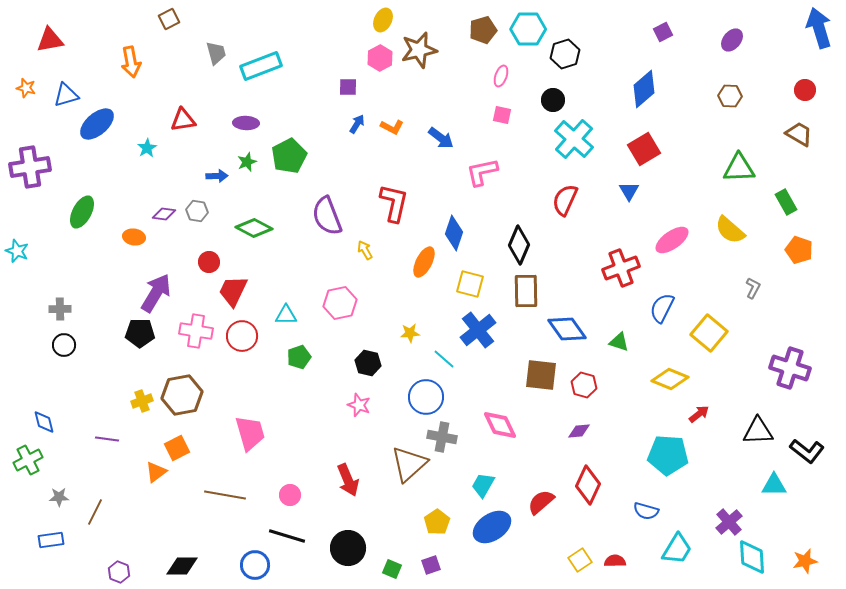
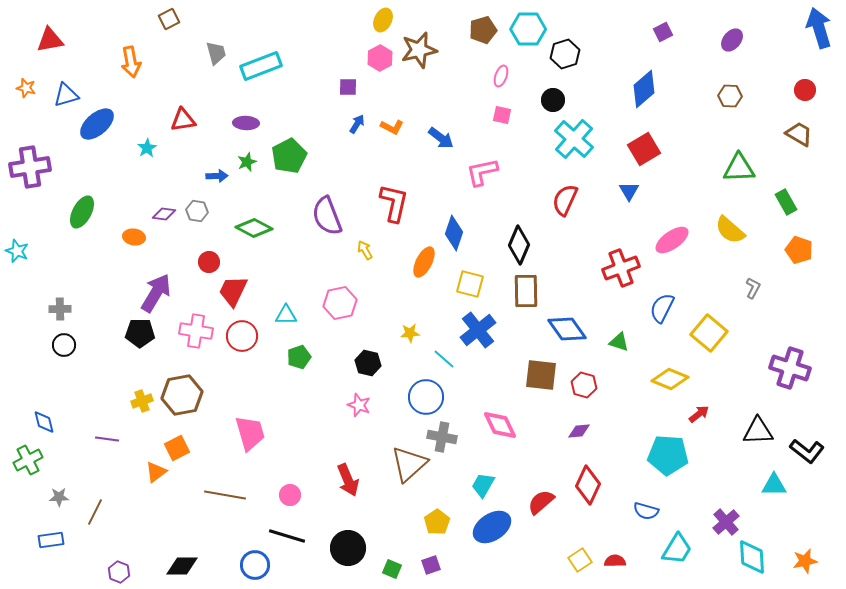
purple cross at (729, 522): moved 3 px left
